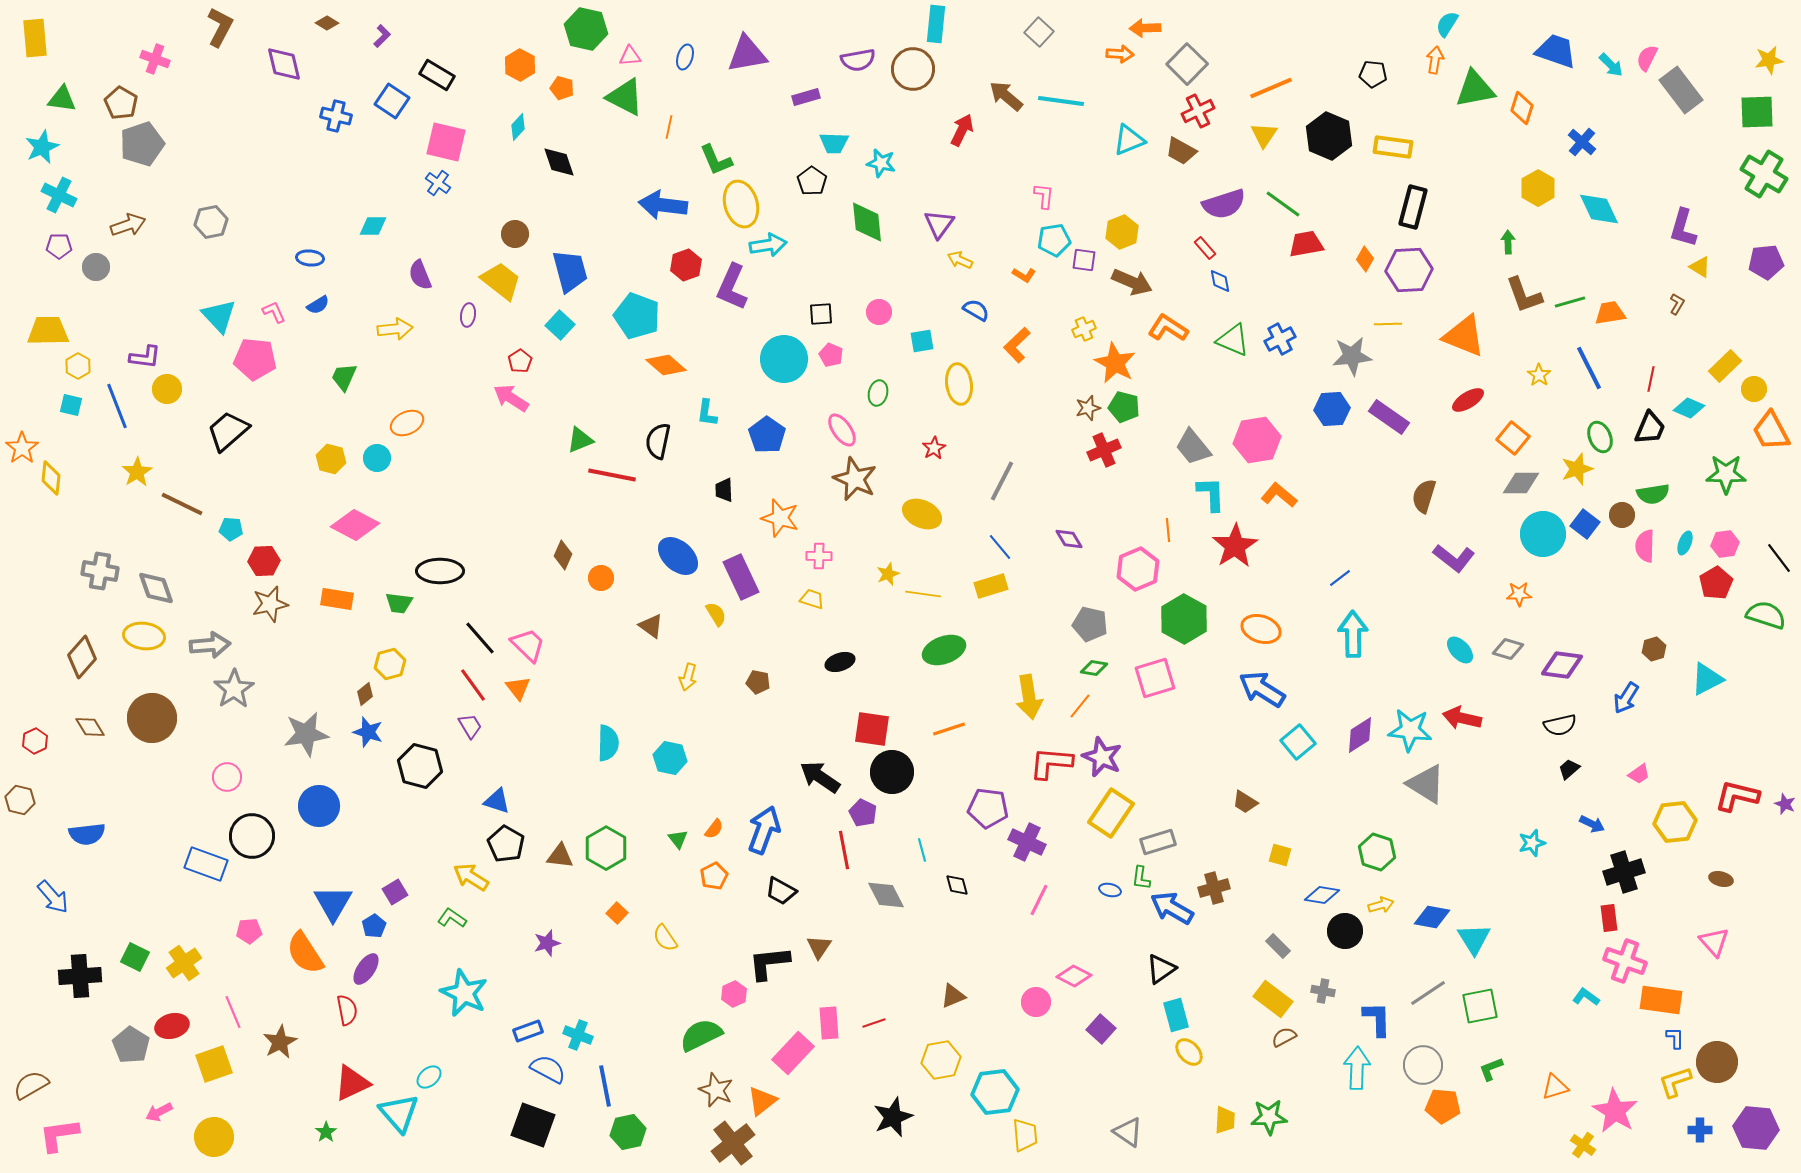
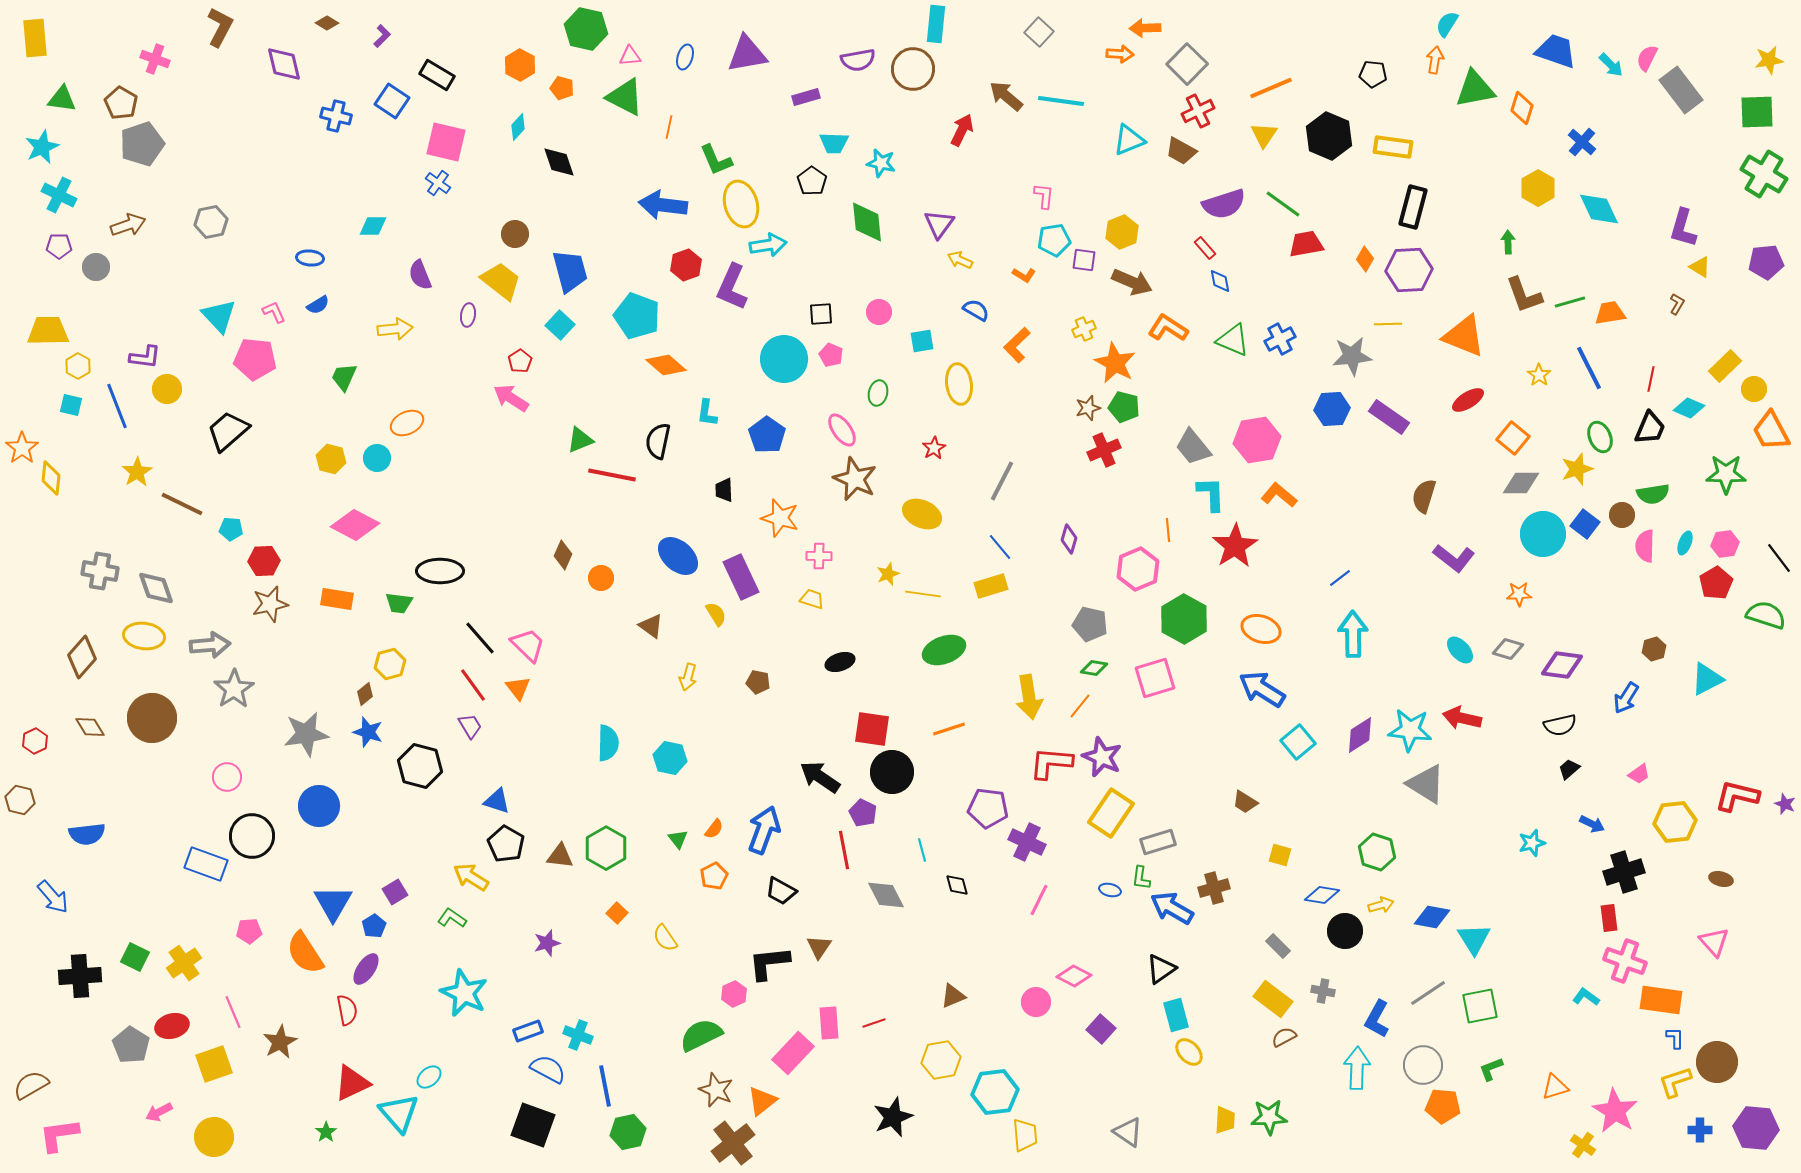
purple diamond at (1069, 539): rotated 48 degrees clockwise
blue L-shape at (1377, 1019): rotated 150 degrees counterclockwise
